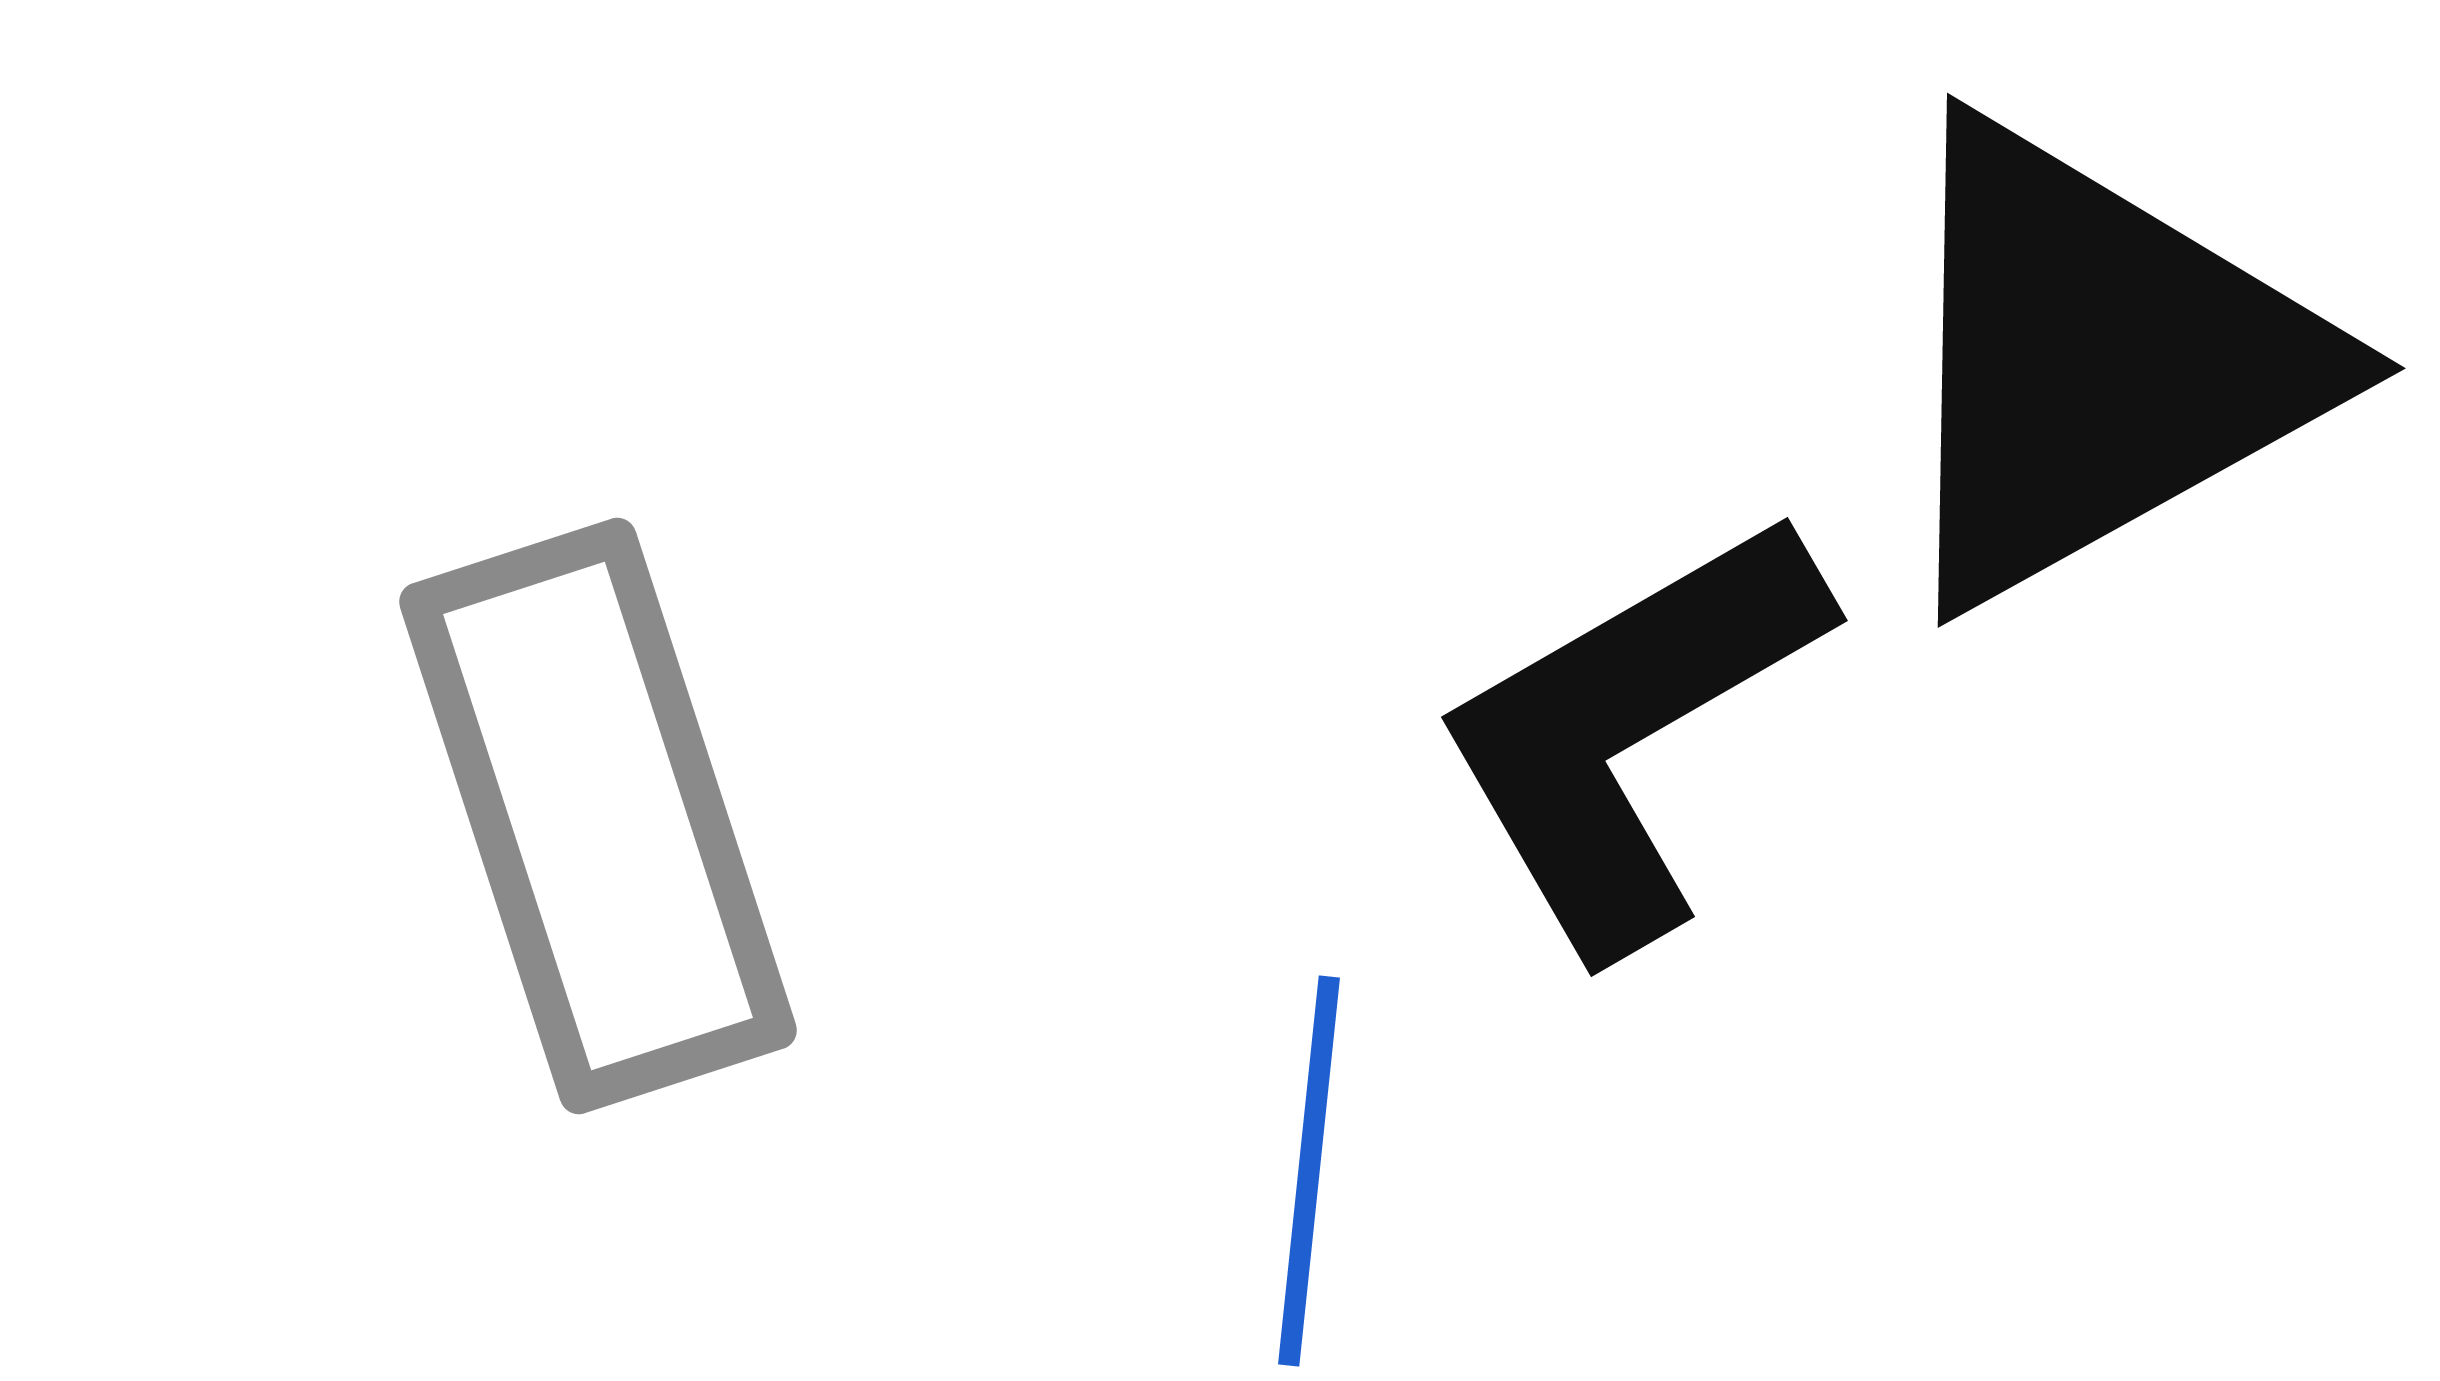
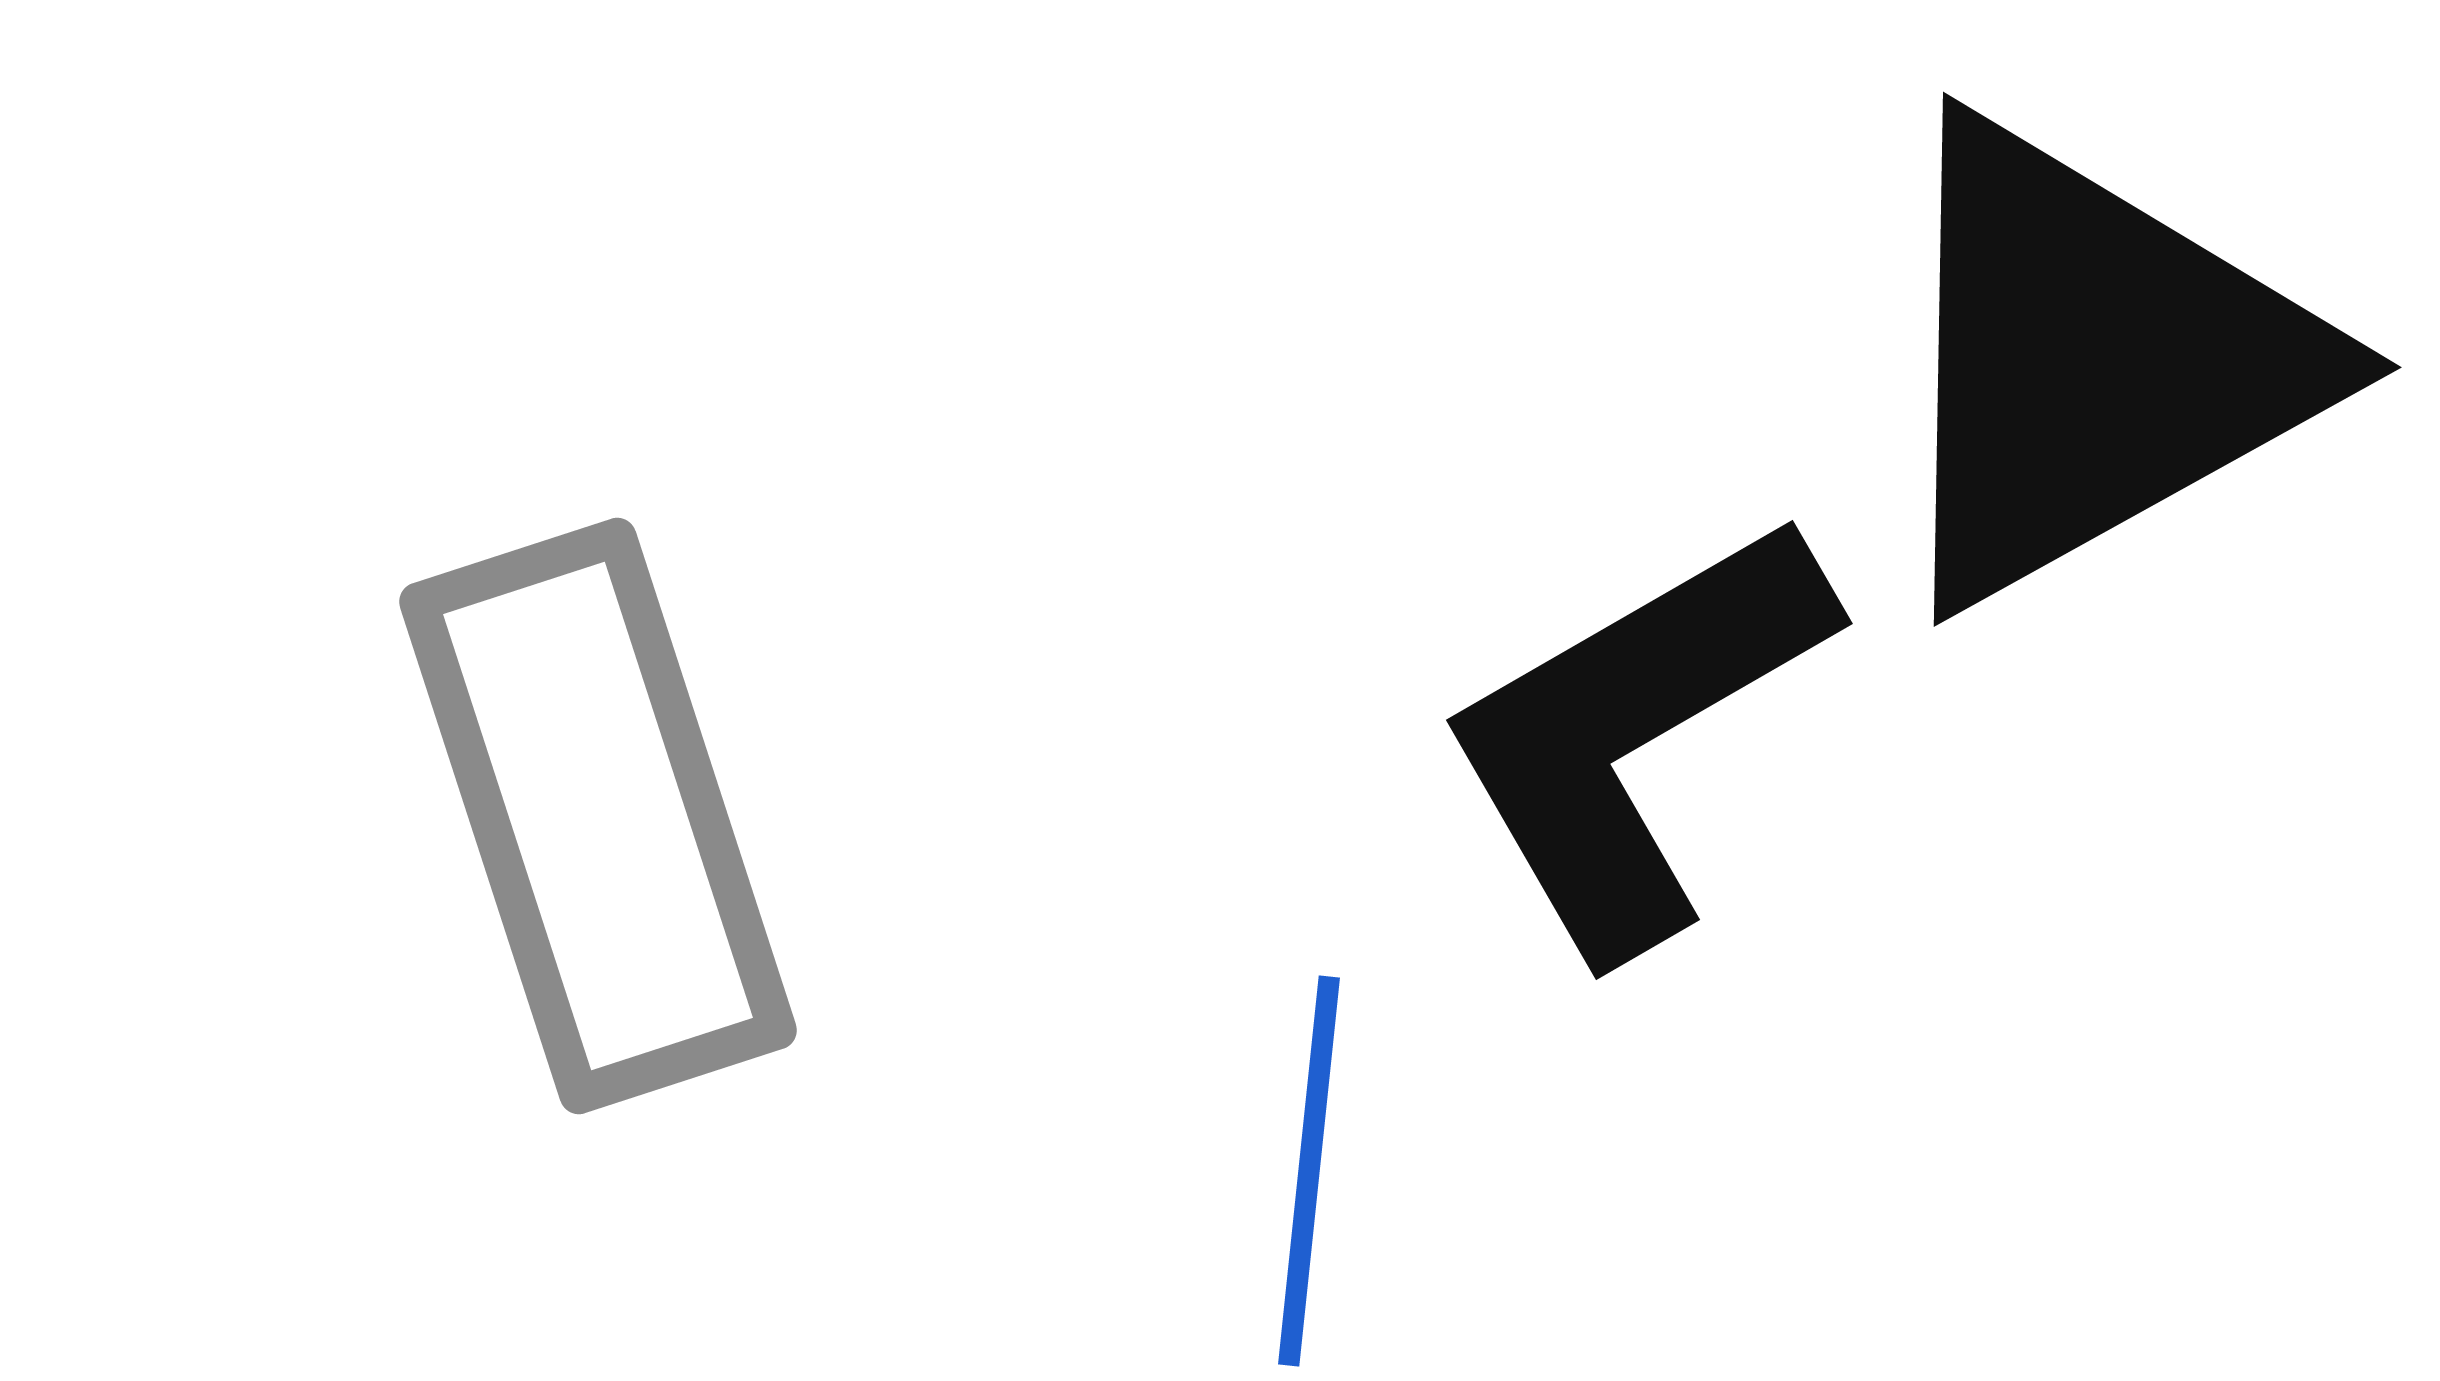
black triangle: moved 4 px left, 1 px up
black L-shape: moved 5 px right, 3 px down
